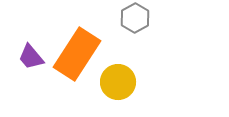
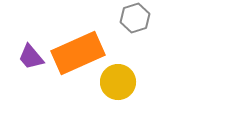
gray hexagon: rotated 12 degrees clockwise
orange rectangle: moved 1 px right, 1 px up; rotated 33 degrees clockwise
